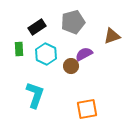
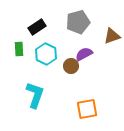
gray pentagon: moved 5 px right
